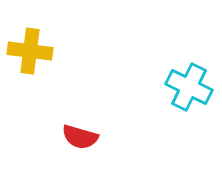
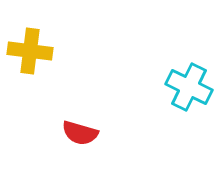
red semicircle: moved 4 px up
